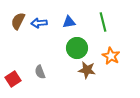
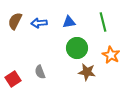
brown semicircle: moved 3 px left
orange star: moved 1 px up
brown star: moved 2 px down
